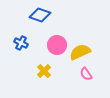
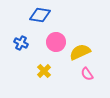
blue diamond: rotated 10 degrees counterclockwise
pink circle: moved 1 px left, 3 px up
pink semicircle: moved 1 px right
